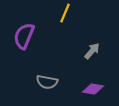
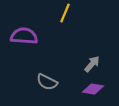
purple semicircle: rotated 72 degrees clockwise
gray arrow: moved 13 px down
gray semicircle: rotated 15 degrees clockwise
